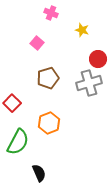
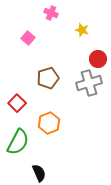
pink square: moved 9 px left, 5 px up
red square: moved 5 px right
